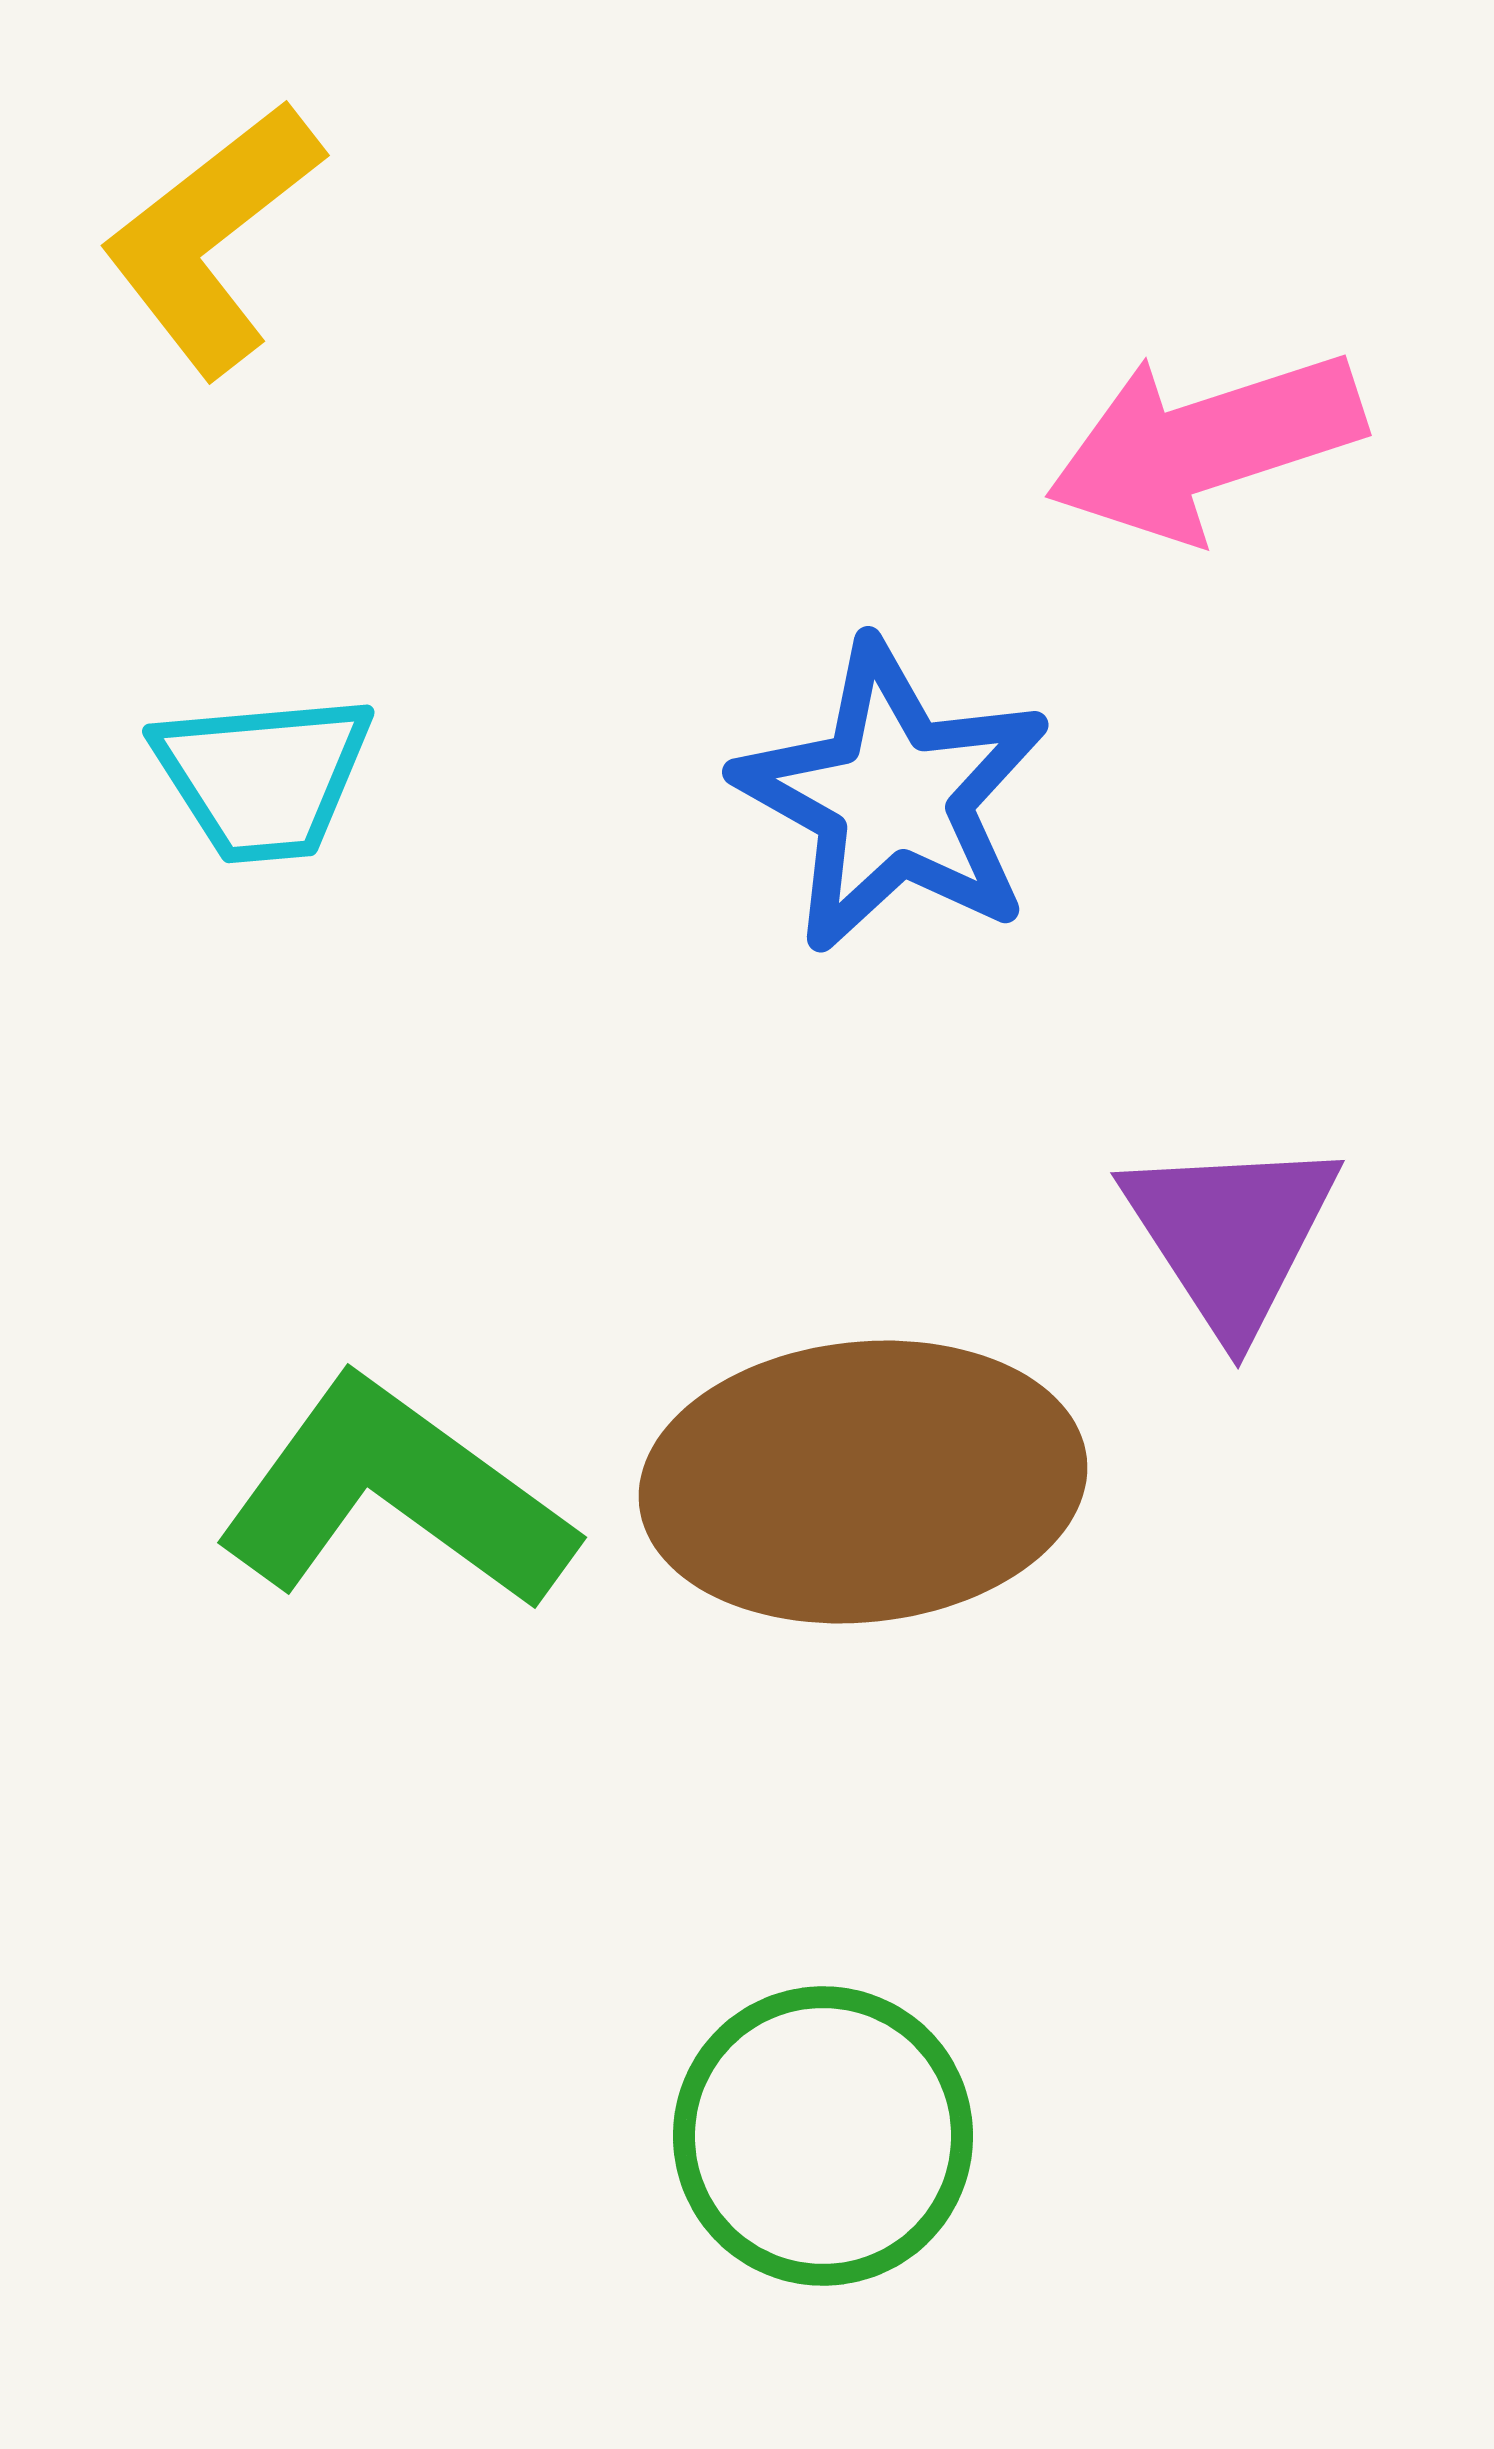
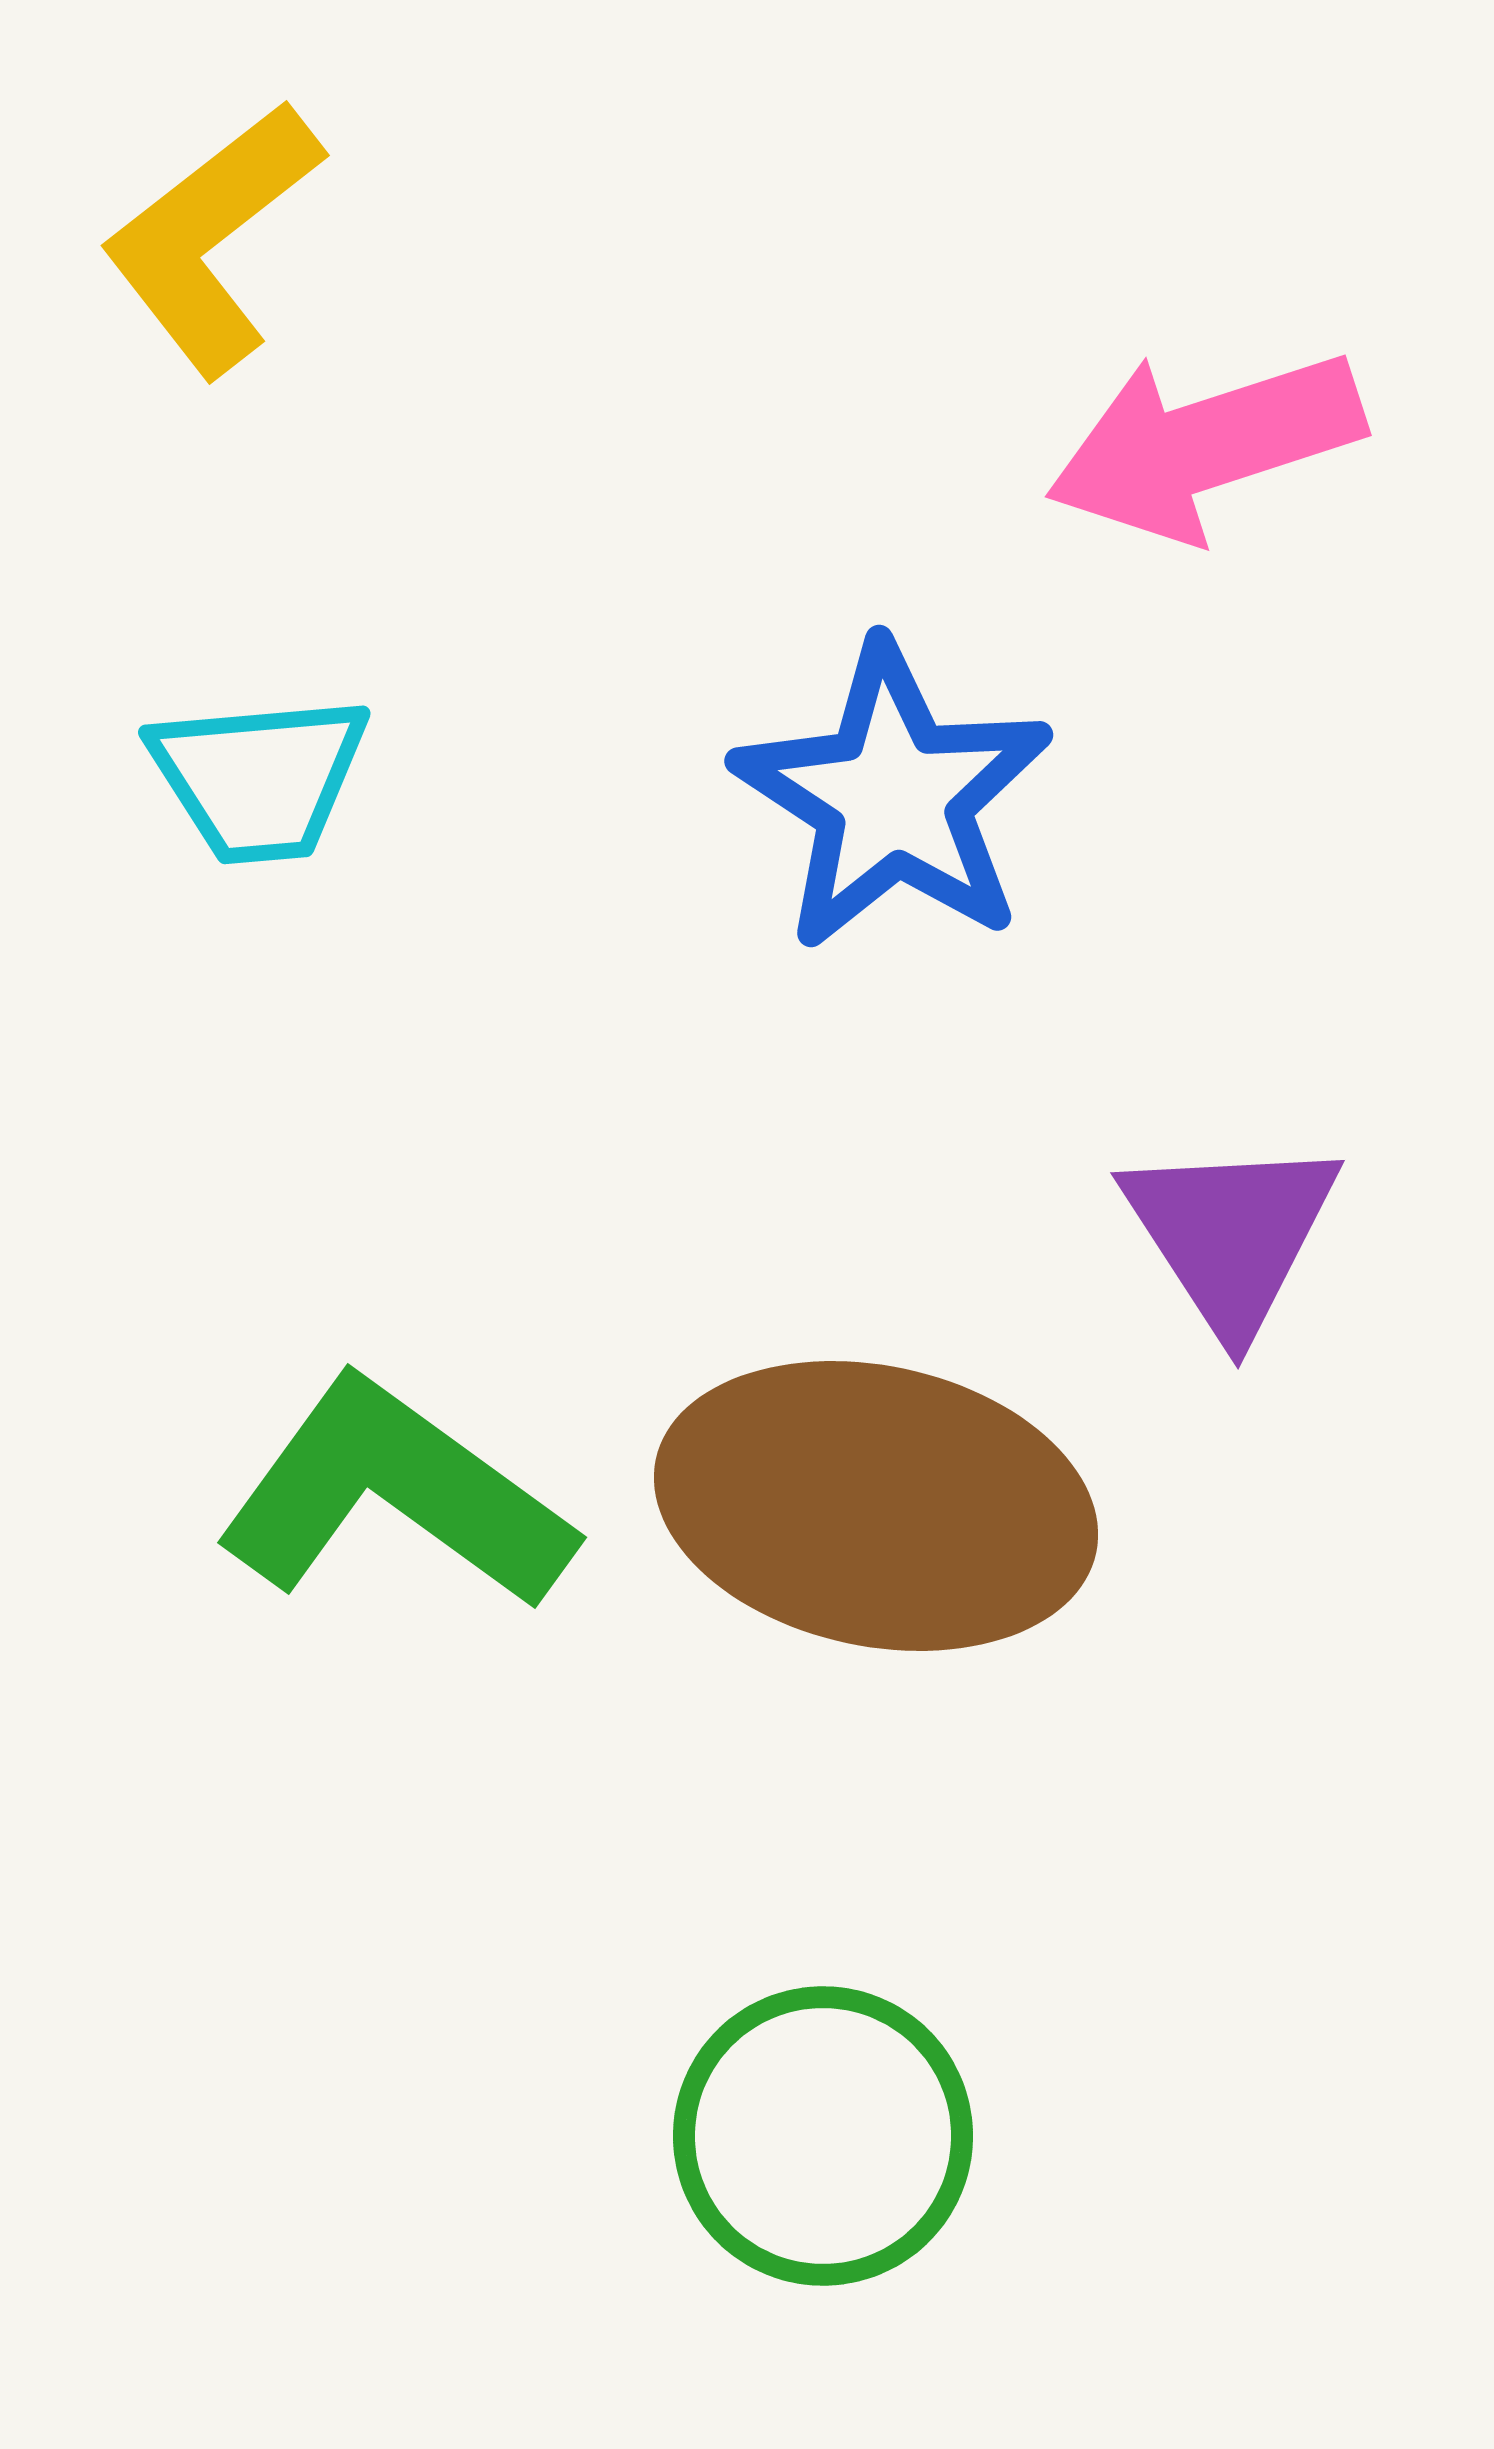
cyan trapezoid: moved 4 px left, 1 px down
blue star: rotated 4 degrees clockwise
brown ellipse: moved 13 px right, 24 px down; rotated 18 degrees clockwise
